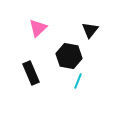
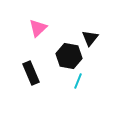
black triangle: moved 8 px down
